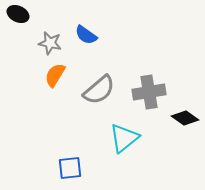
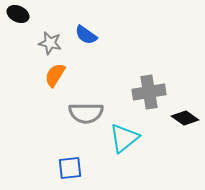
gray semicircle: moved 13 px left, 23 px down; rotated 40 degrees clockwise
